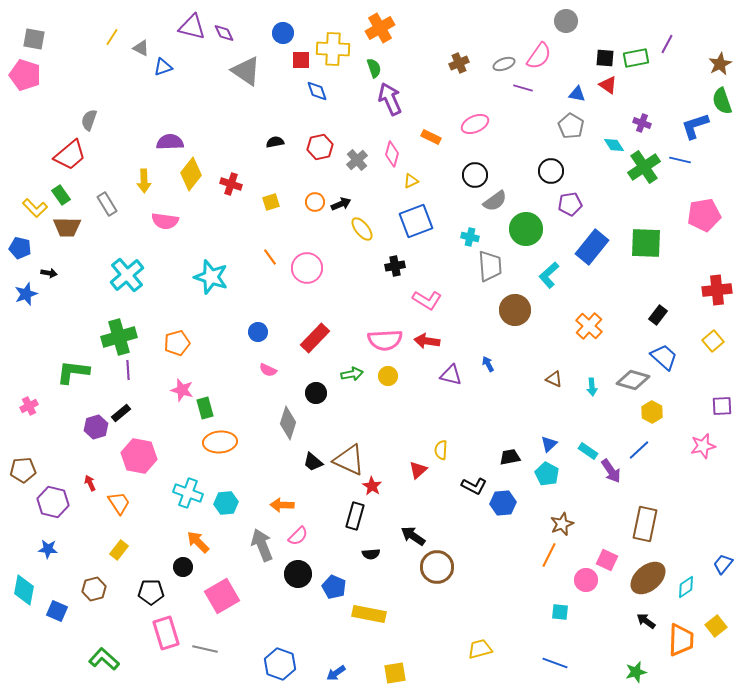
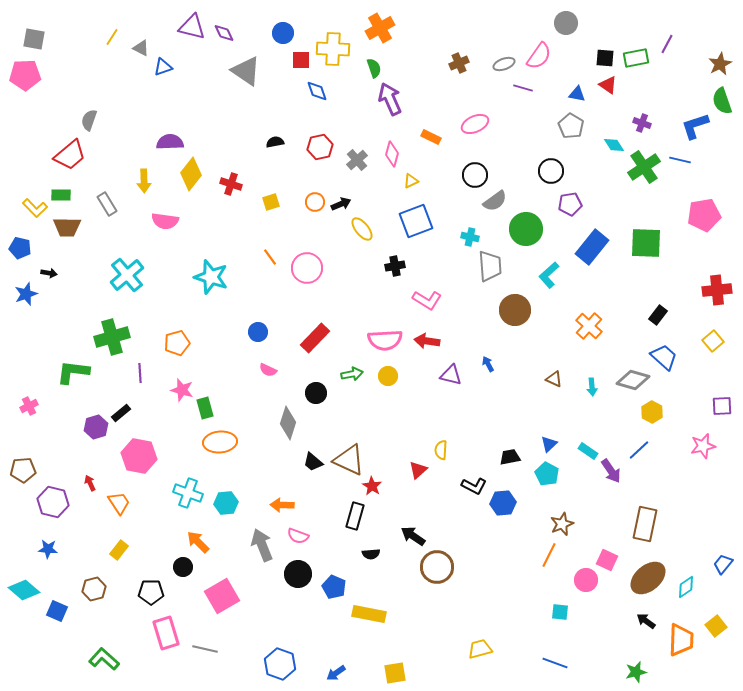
gray circle at (566, 21): moved 2 px down
pink pentagon at (25, 75): rotated 20 degrees counterclockwise
green rectangle at (61, 195): rotated 54 degrees counterclockwise
green cross at (119, 337): moved 7 px left
purple line at (128, 370): moved 12 px right, 3 px down
pink semicircle at (298, 536): rotated 65 degrees clockwise
cyan diamond at (24, 590): rotated 60 degrees counterclockwise
